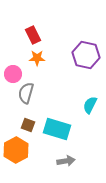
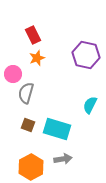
orange star: rotated 21 degrees counterclockwise
orange hexagon: moved 15 px right, 17 px down
gray arrow: moved 3 px left, 2 px up
